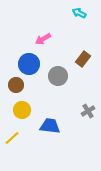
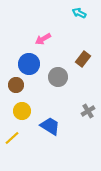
gray circle: moved 1 px down
yellow circle: moved 1 px down
blue trapezoid: rotated 25 degrees clockwise
